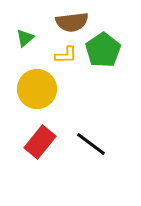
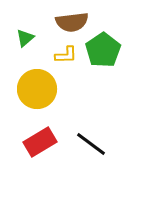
red rectangle: rotated 20 degrees clockwise
